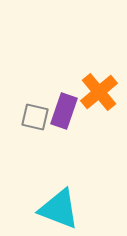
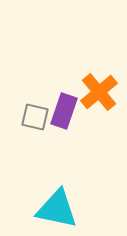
cyan triangle: moved 2 px left; rotated 9 degrees counterclockwise
